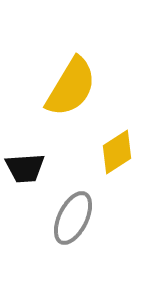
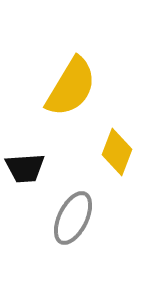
yellow diamond: rotated 36 degrees counterclockwise
